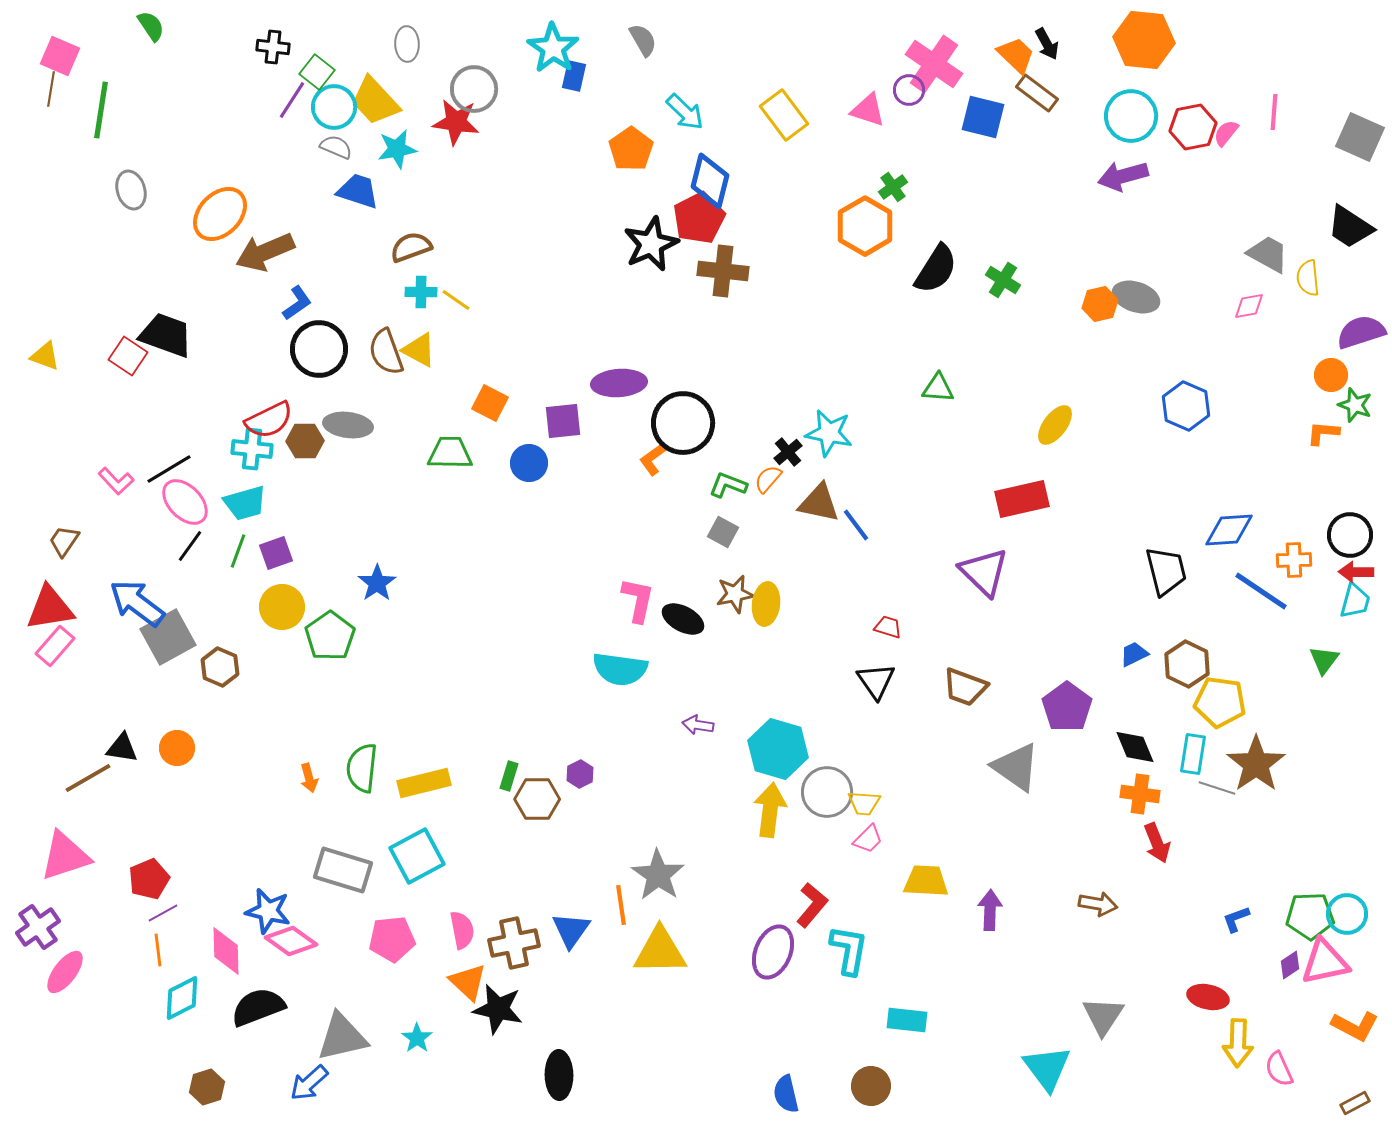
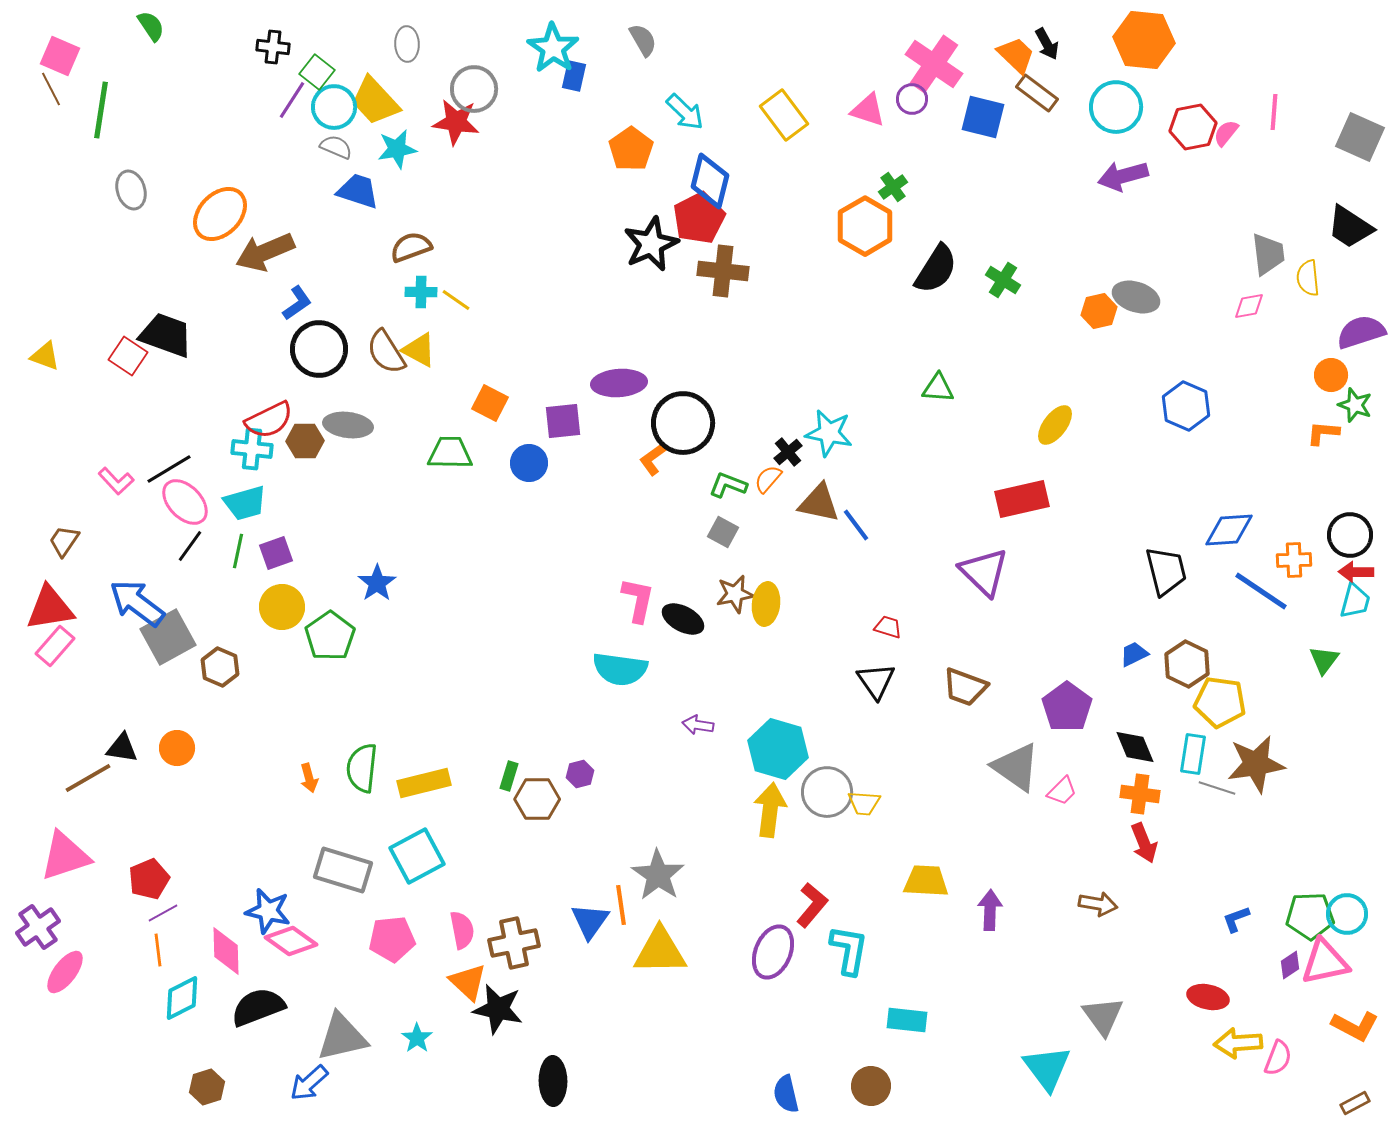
brown line at (51, 89): rotated 36 degrees counterclockwise
purple circle at (909, 90): moved 3 px right, 9 px down
cyan circle at (1131, 116): moved 15 px left, 9 px up
gray trapezoid at (1268, 254): rotated 54 degrees clockwise
orange hexagon at (1100, 304): moved 1 px left, 7 px down
brown semicircle at (386, 352): rotated 12 degrees counterclockwise
green line at (238, 551): rotated 8 degrees counterclockwise
brown star at (1256, 764): rotated 26 degrees clockwise
purple hexagon at (580, 774): rotated 12 degrees clockwise
pink trapezoid at (868, 839): moved 194 px right, 48 px up
red arrow at (1157, 843): moved 13 px left
blue triangle at (571, 930): moved 19 px right, 9 px up
gray triangle at (1103, 1016): rotated 9 degrees counterclockwise
yellow arrow at (1238, 1043): rotated 84 degrees clockwise
pink semicircle at (1279, 1069): moved 1 px left, 11 px up; rotated 135 degrees counterclockwise
black ellipse at (559, 1075): moved 6 px left, 6 px down
